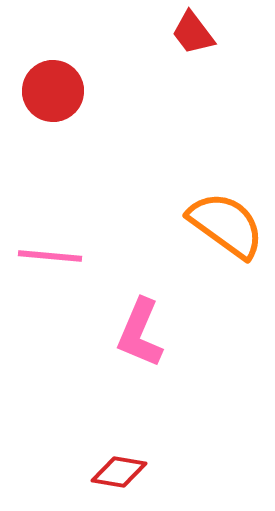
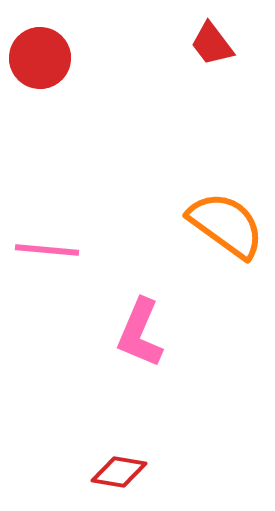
red trapezoid: moved 19 px right, 11 px down
red circle: moved 13 px left, 33 px up
pink line: moved 3 px left, 6 px up
